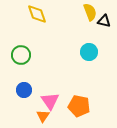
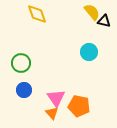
yellow semicircle: moved 2 px right; rotated 18 degrees counterclockwise
green circle: moved 8 px down
pink triangle: moved 6 px right, 3 px up
orange triangle: moved 9 px right, 3 px up; rotated 16 degrees counterclockwise
